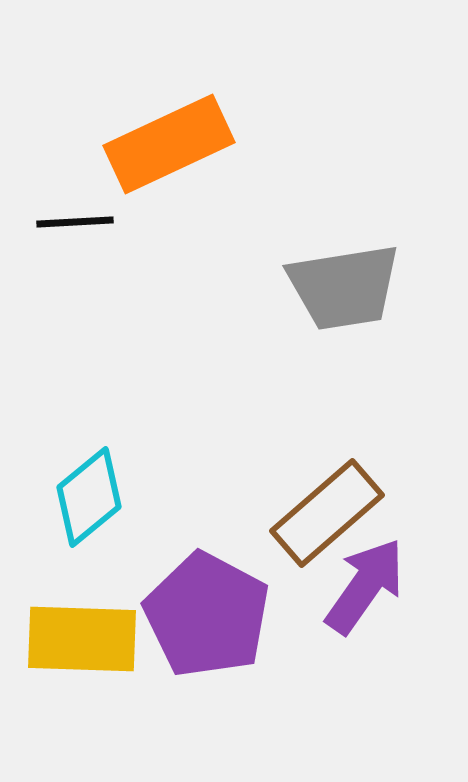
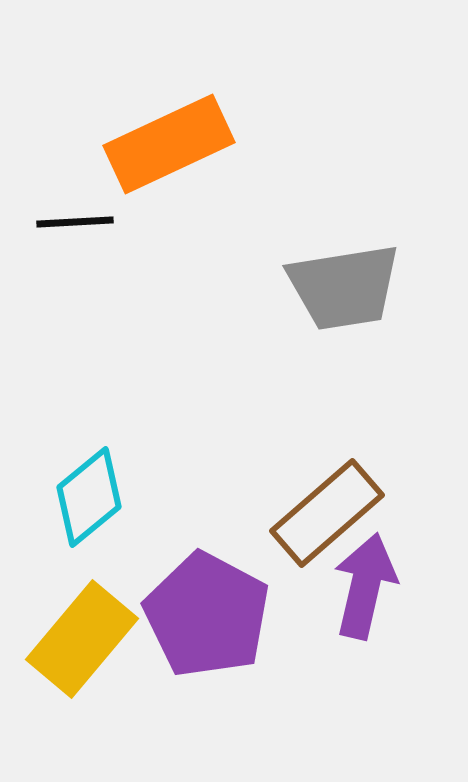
purple arrow: rotated 22 degrees counterclockwise
yellow rectangle: rotated 52 degrees counterclockwise
